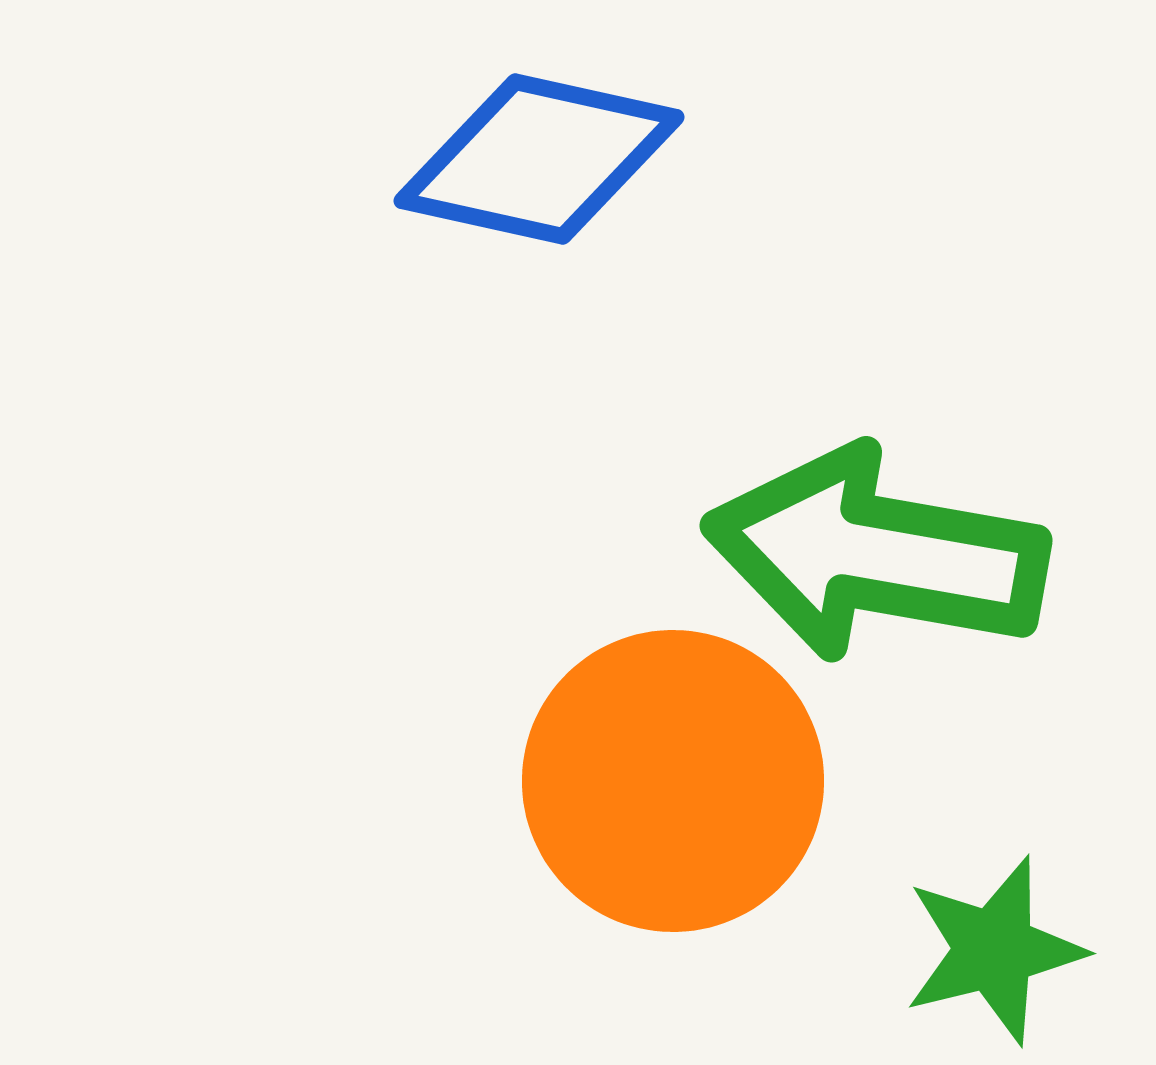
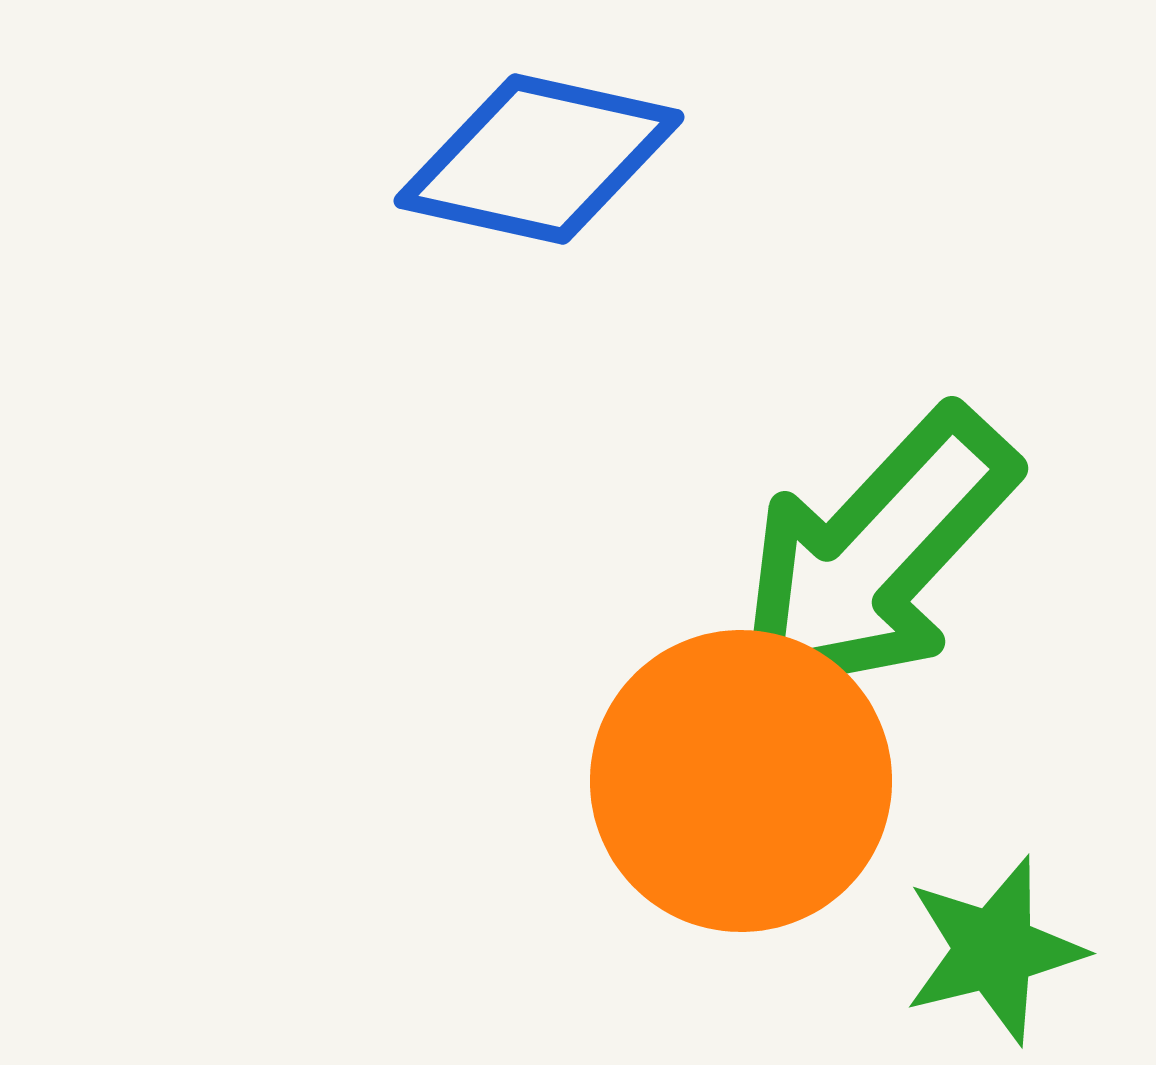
green arrow: rotated 57 degrees counterclockwise
orange circle: moved 68 px right
